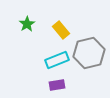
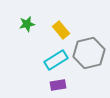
green star: rotated 21 degrees clockwise
cyan rectangle: moved 1 px left; rotated 10 degrees counterclockwise
purple rectangle: moved 1 px right
